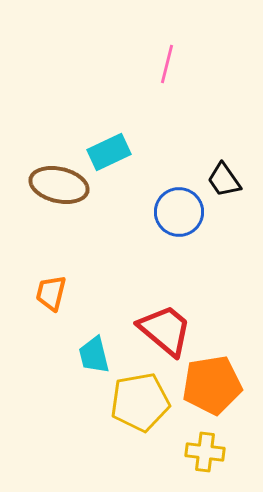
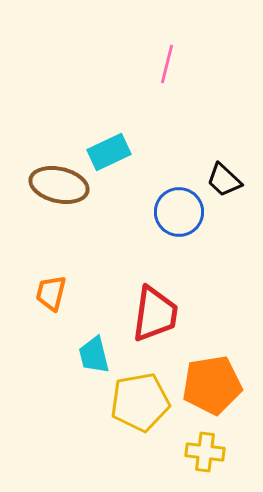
black trapezoid: rotated 12 degrees counterclockwise
red trapezoid: moved 10 px left, 16 px up; rotated 58 degrees clockwise
